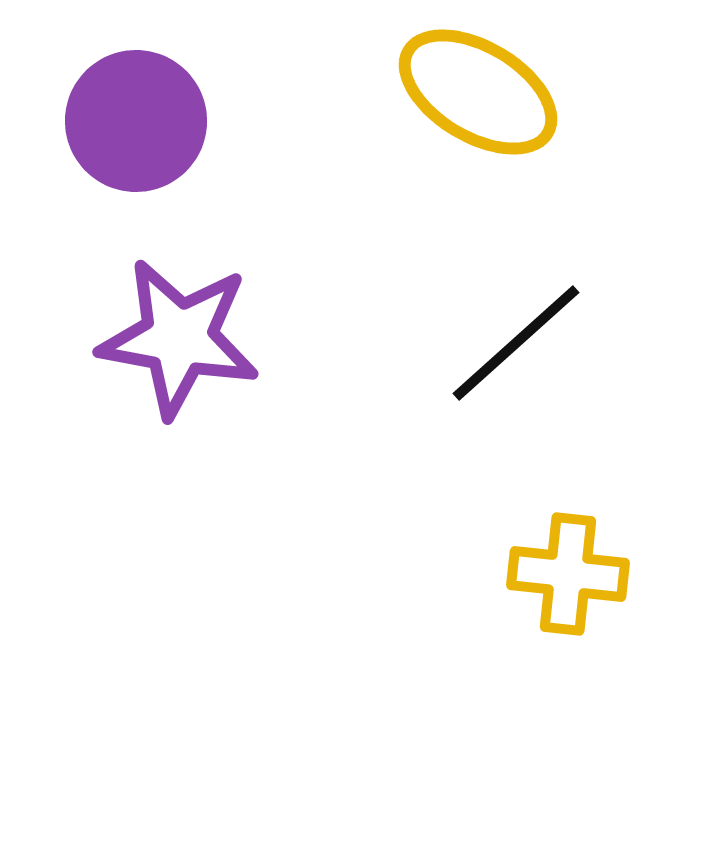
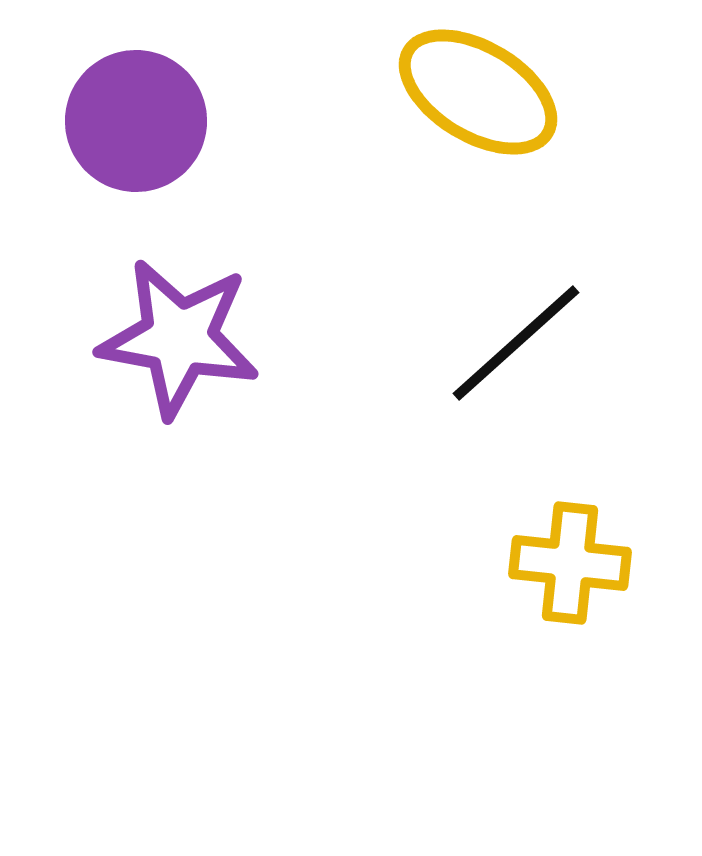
yellow cross: moved 2 px right, 11 px up
